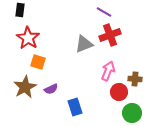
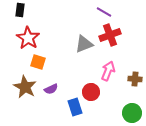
brown star: rotated 15 degrees counterclockwise
red circle: moved 28 px left
